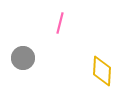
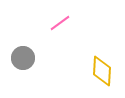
pink line: rotated 40 degrees clockwise
